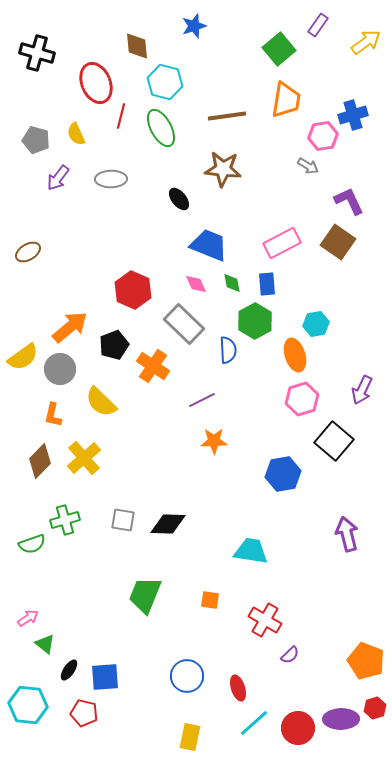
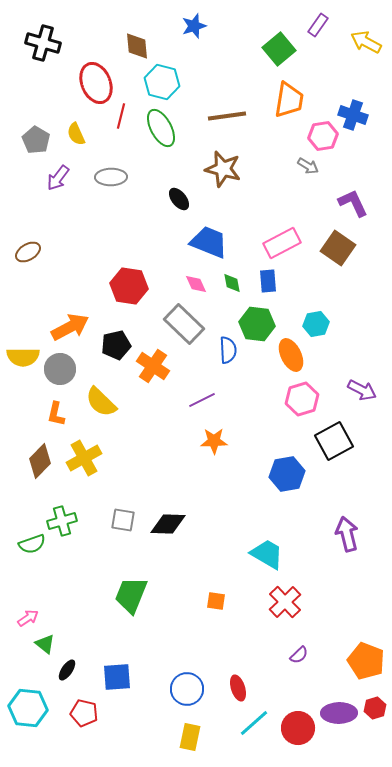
yellow arrow at (366, 42): rotated 116 degrees counterclockwise
black cross at (37, 53): moved 6 px right, 10 px up
cyan hexagon at (165, 82): moved 3 px left
orange trapezoid at (286, 100): moved 3 px right
blue cross at (353, 115): rotated 36 degrees clockwise
gray pentagon at (36, 140): rotated 16 degrees clockwise
brown star at (223, 169): rotated 9 degrees clockwise
gray ellipse at (111, 179): moved 2 px up
purple L-shape at (349, 201): moved 4 px right, 2 px down
brown square at (338, 242): moved 6 px down
blue trapezoid at (209, 245): moved 3 px up
blue rectangle at (267, 284): moved 1 px right, 3 px up
red hexagon at (133, 290): moved 4 px left, 4 px up; rotated 15 degrees counterclockwise
green hexagon at (255, 321): moved 2 px right, 3 px down; rotated 24 degrees counterclockwise
orange arrow at (70, 327): rotated 12 degrees clockwise
black pentagon at (114, 345): moved 2 px right; rotated 8 degrees clockwise
orange ellipse at (295, 355): moved 4 px left; rotated 8 degrees counterclockwise
yellow semicircle at (23, 357): rotated 36 degrees clockwise
purple arrow at (362, 390): rotated 88 degrees counterclockwise
orange L-shape at (53, 415): moved 3 px right, 1 px up
black square at (334, 441): rotated 21 degrees clockwise
yellow cross at (84, 458): rotated 12 degrees clockwise
blue hexagon at (283, 474): moved 4 px right
green cross at (65, 520): moved 3 px left, 1 px down
cyan trapezoid at (251, 551): moved 16 px right, 3 px down; rotated 21 degrees clockwise
green trapezoid at (145, 595): moved 14 px left
orange square at (210, 600): moved 6 px right, 1 px down
red cross at (265, 620): moved 20 px right, 18 px up; rotated 16 degrees clockwise
purple semicircle at (290, 655): moved 9 px right
black ellipse at (69, 670): moved 2 px left
blue circle at (187, 676): moved 13 px down
blue square at (105, 677): moved 12 px right
cyan hexagon at (28, 705): moved 3 px down
purple ellipse at (341, 719): moved 2 px left, 6 px up
